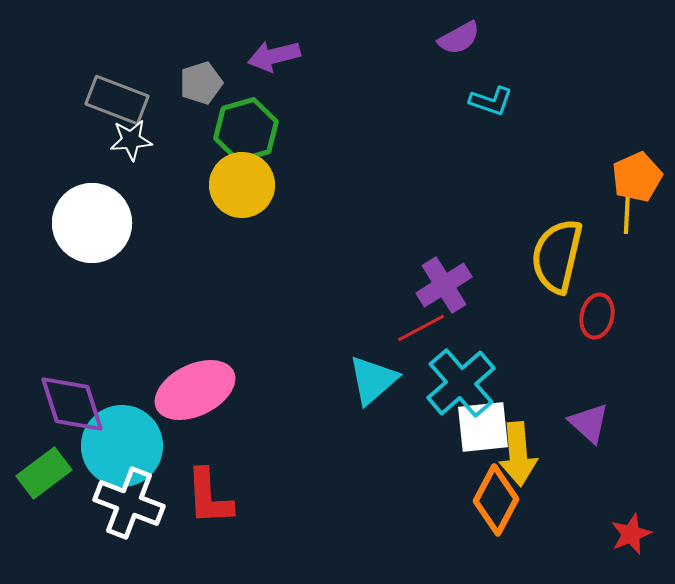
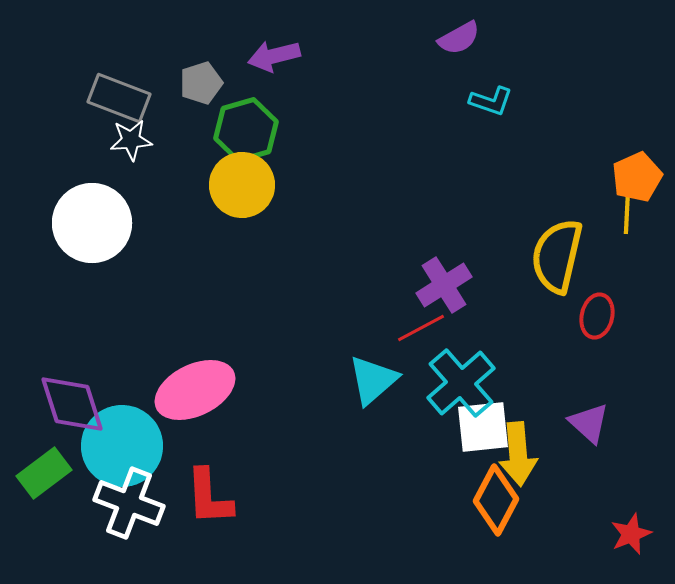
gray rectangle: moved 2 px right, 2 px up
